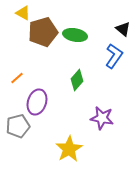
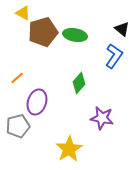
black triangle: moved 1 px left
green diamond: moved 2 px right, 3 px down
